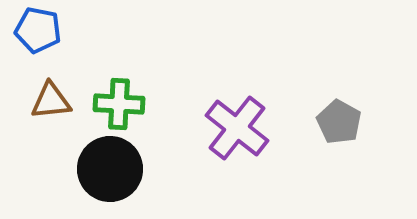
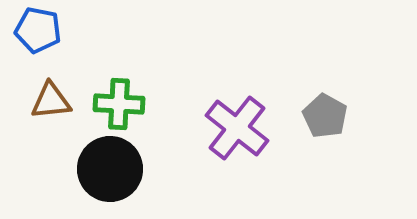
gray pentagon: moved 14 px left, 6 px up
